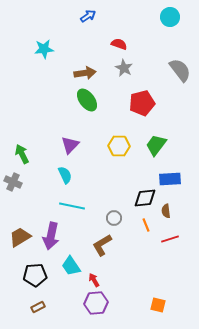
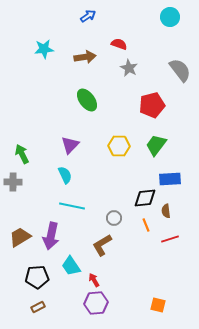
gray star: moved 5 px right
brown arrow: moved 16 px up
red pentagon: moved 10 px right, 2 px down
gray cross: rotated 24 degrees counterclockwise
black pentagon: moved 2 px right, 2 px down
